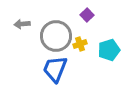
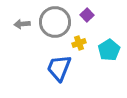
gray circle: moved 1 px left, 14 px up
yellow cross: moved 1 px left, 1 px up
cyan pentagon: rotated 15 degrees counterclockwise
blue trapezoid: moved 4 px right, 1 px up
